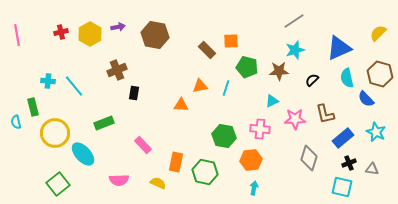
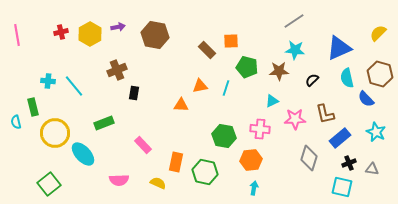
cyan star at (295, 50): rotated 24 degrees clockwise
blue rectangle at (343, 138): moved 3 px left
green square at (58, 184): moved 9 px left
